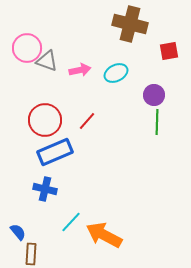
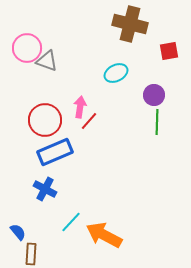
pink arrow: moved 37 px down; rotated 70 degrees counterclockwise
red line: moved 2 px right
blue cross: rotated 15 degrees clockwise
